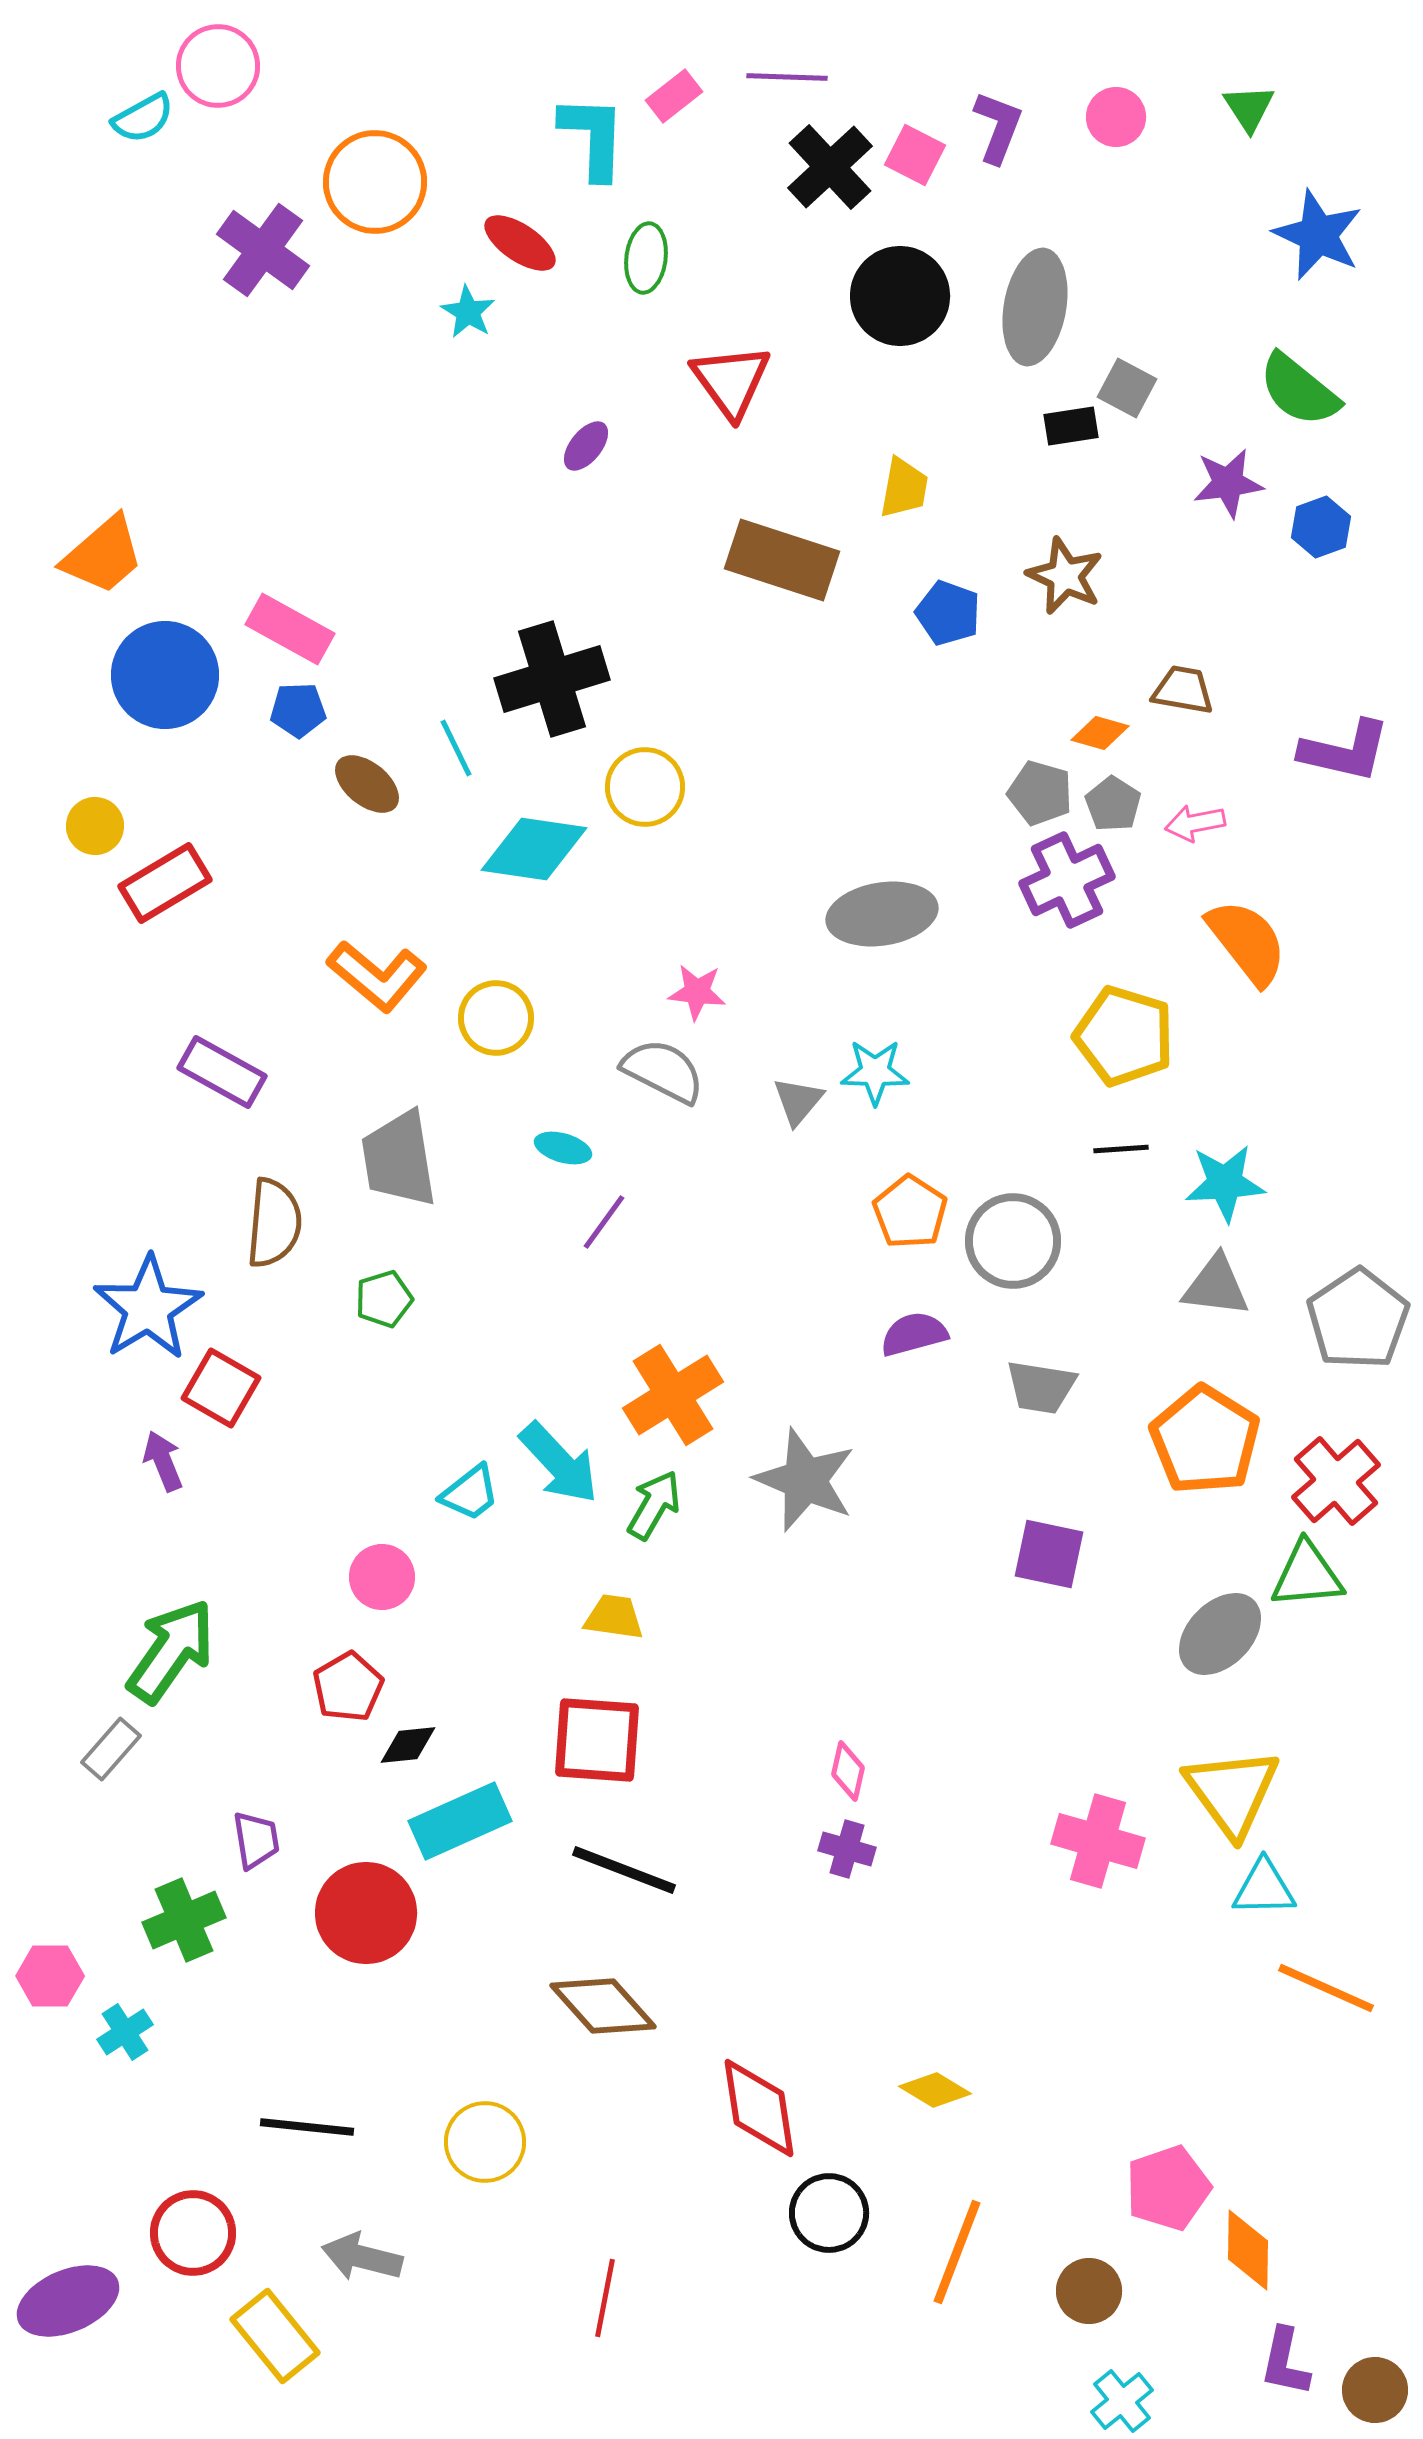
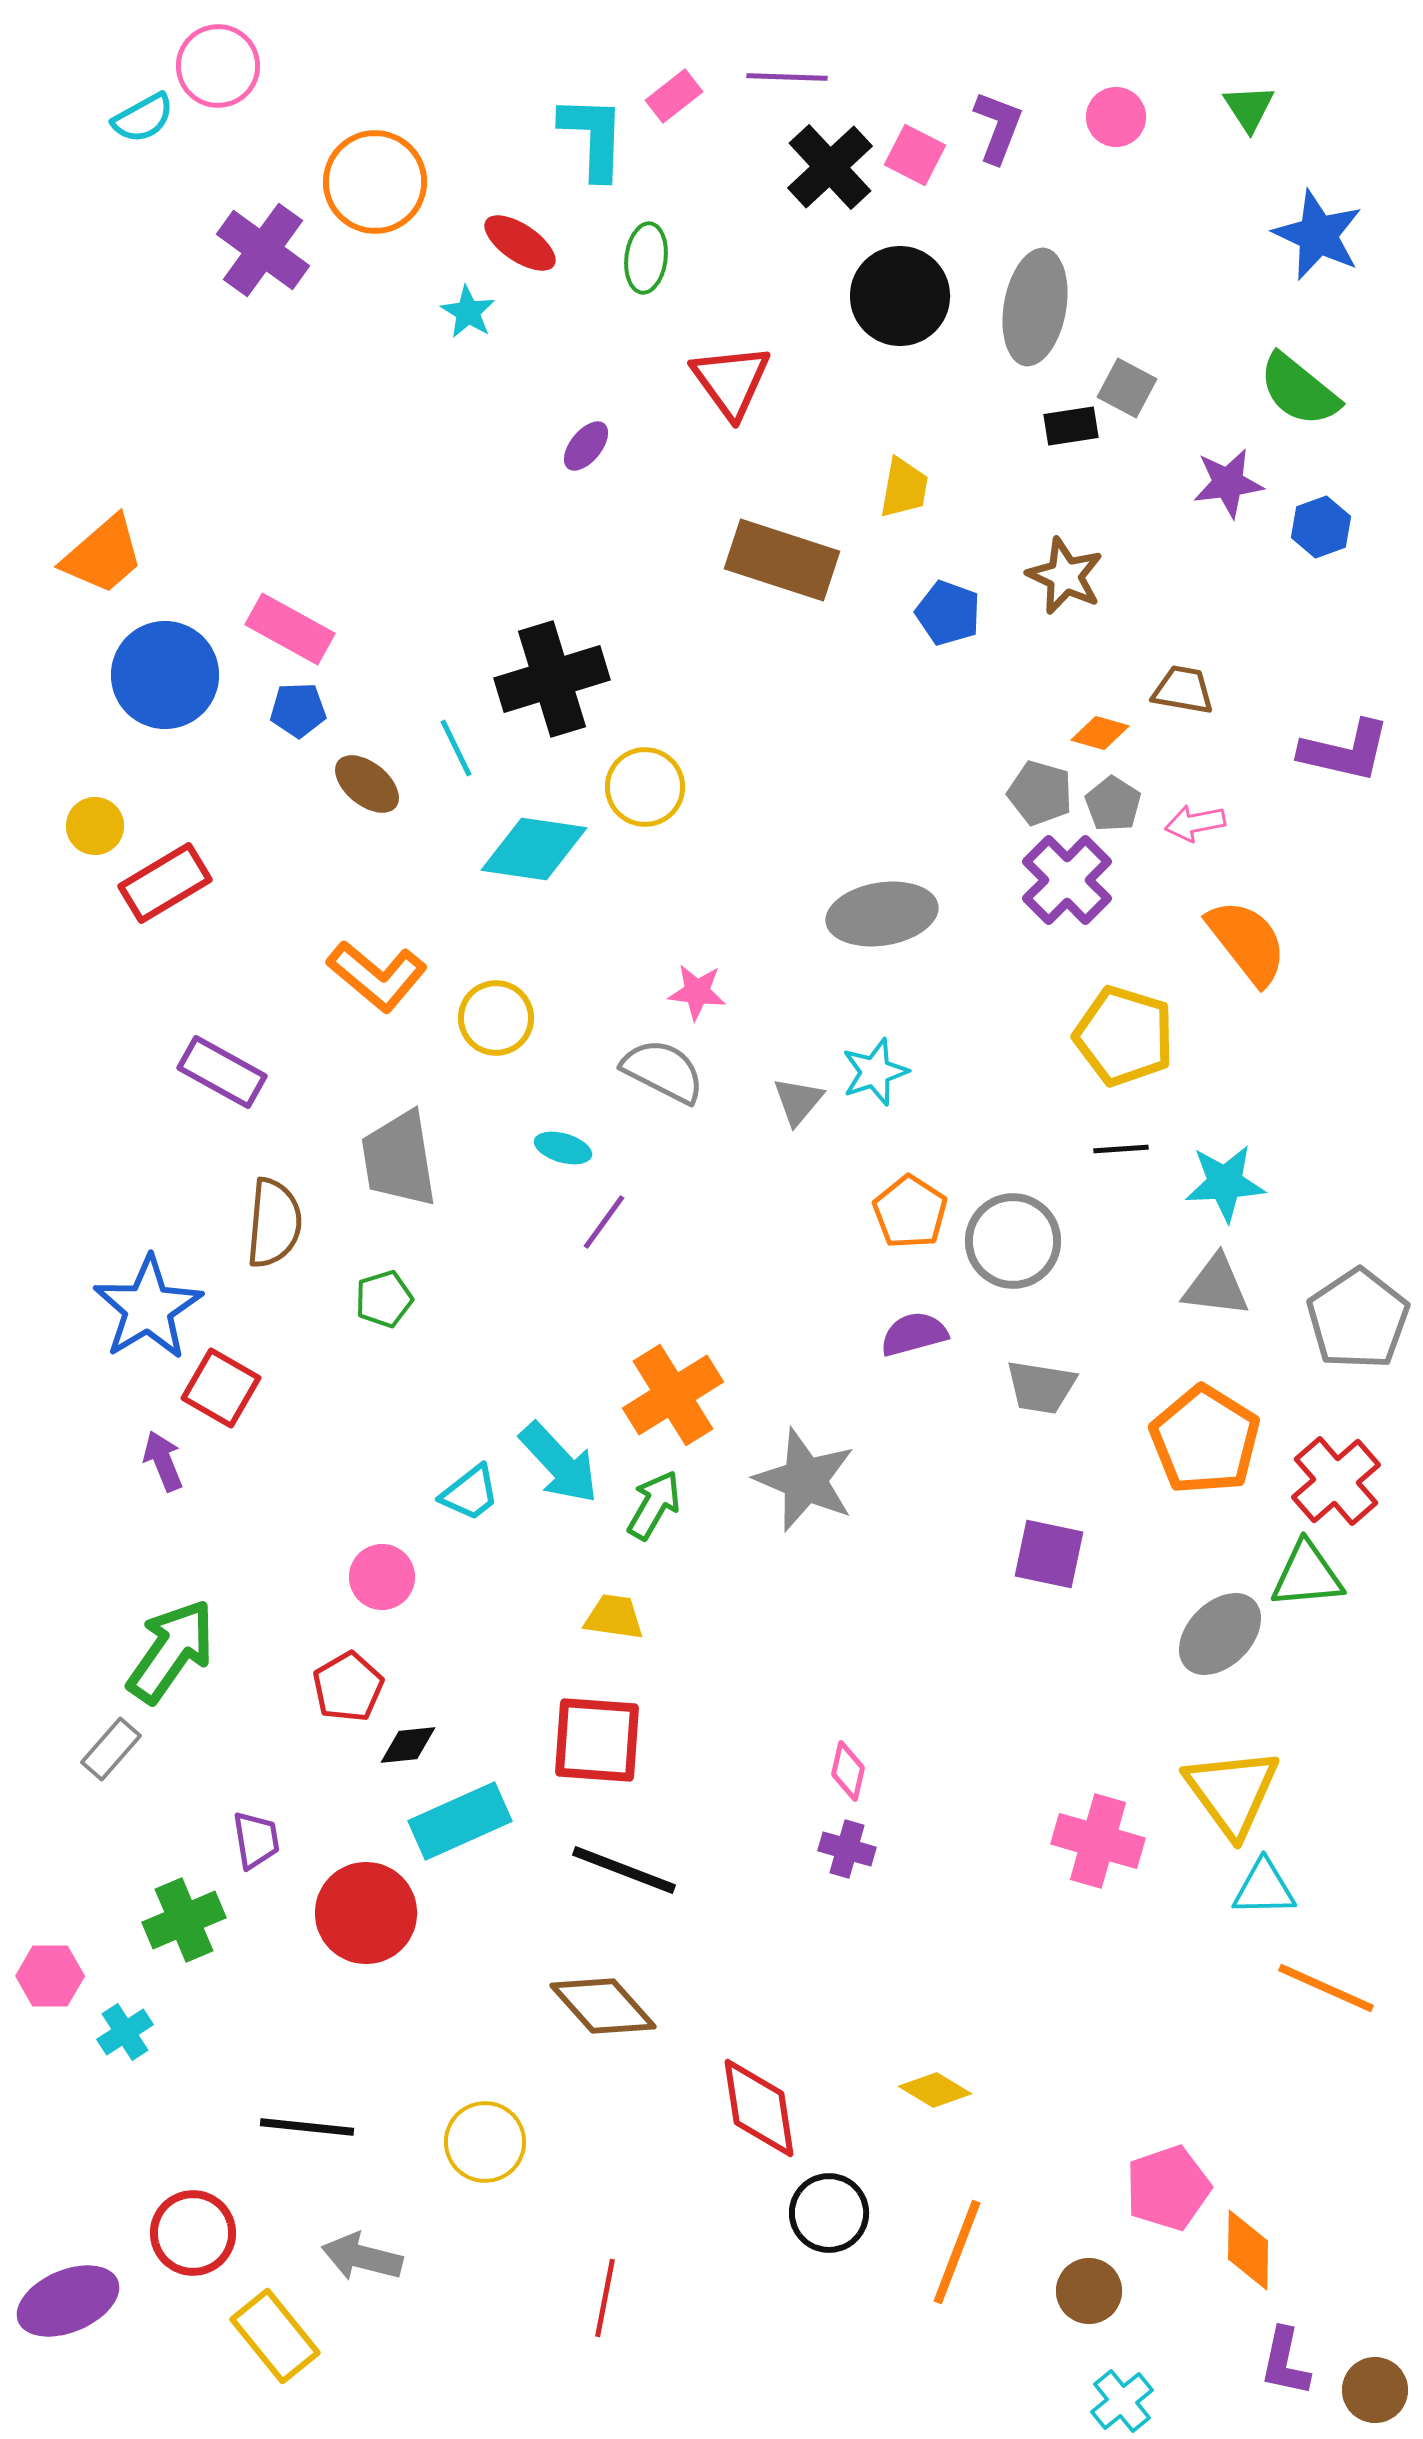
purple cross at (1067, 880): rotated 20 degrees counterclockwise
cyan star at (875, 1072): rotated 20 degrees counterclockwise
